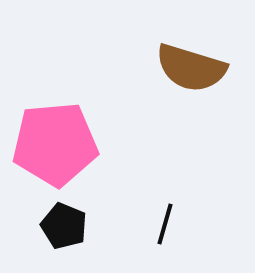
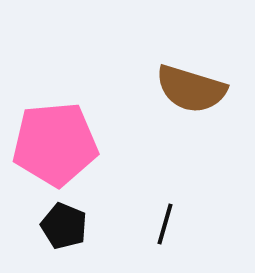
brown semicircle: moved 21 px down
